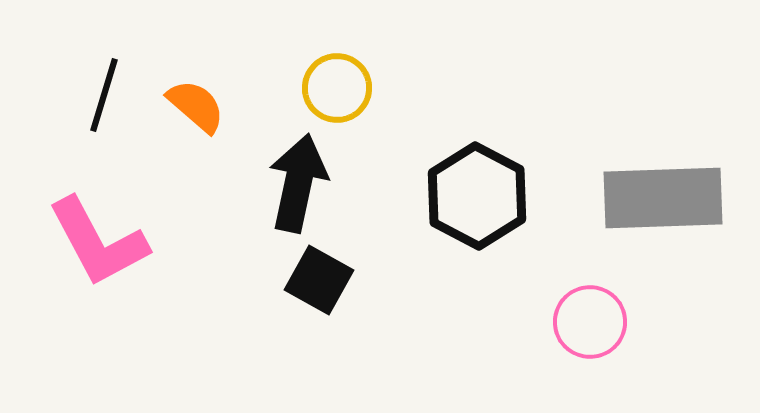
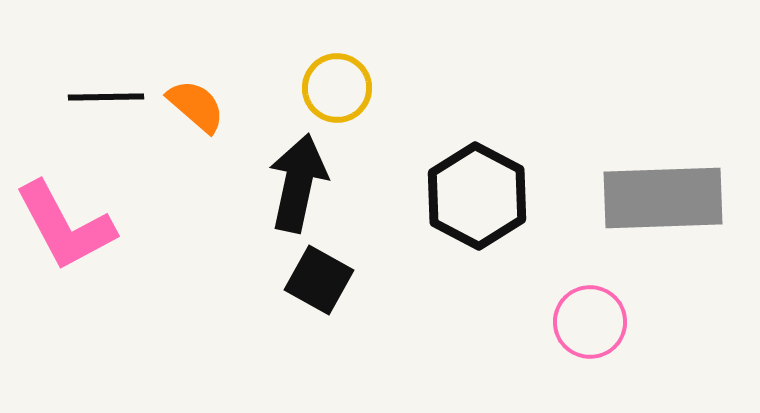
black line: moved 2 px right, 2 px down; rotated 72 degrees clockwise
pink L-shape: moved 33 px left, 16 px up
